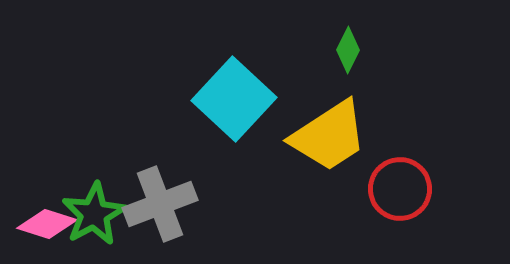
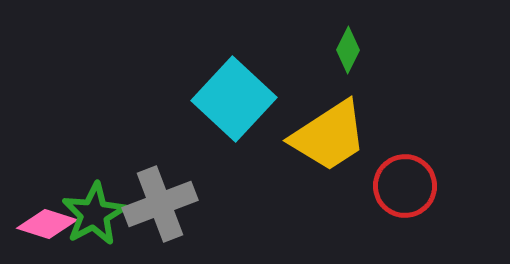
red circle: moved 5 px right, 3 px up
